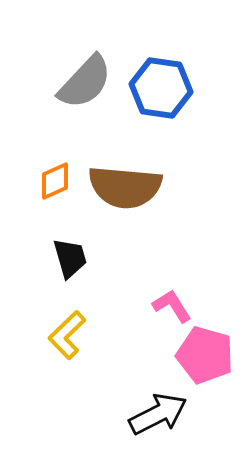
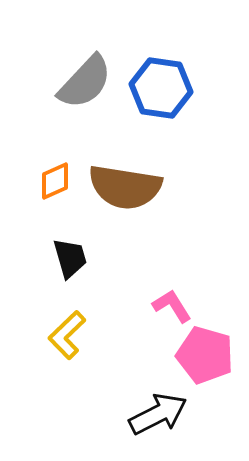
brown semicircle: rotated 4 degrees clockwise
